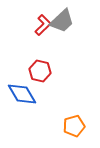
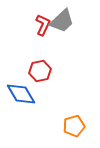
red L-shape: rotated 20 degrees counterclockwise
red hexagon: rotated 25 degrees counterclockwise
blue diamond: moved 1 px left
